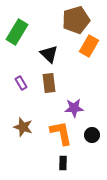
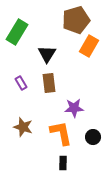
black triangle: moved 2 px left; rotated 18 degrees clockwise
black circle: moved 1 px right, 2 px down
